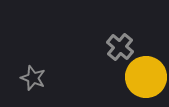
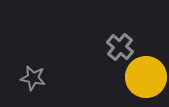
gray star: rotated 10 degrees counterclockwise
